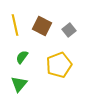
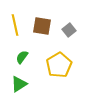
brown square: rotated 18 degrees counterclockwise
yellow pentagon: rotated 10 degrees counterclockwise
green triangle: rotated 18 degrees clockwise
